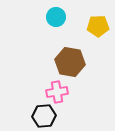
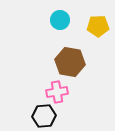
cyan circle: moved 4 px right, 3 px down
